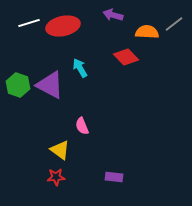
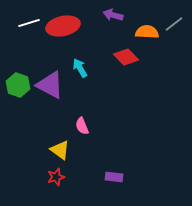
red star: rotated 12 degrees counterclockwise
